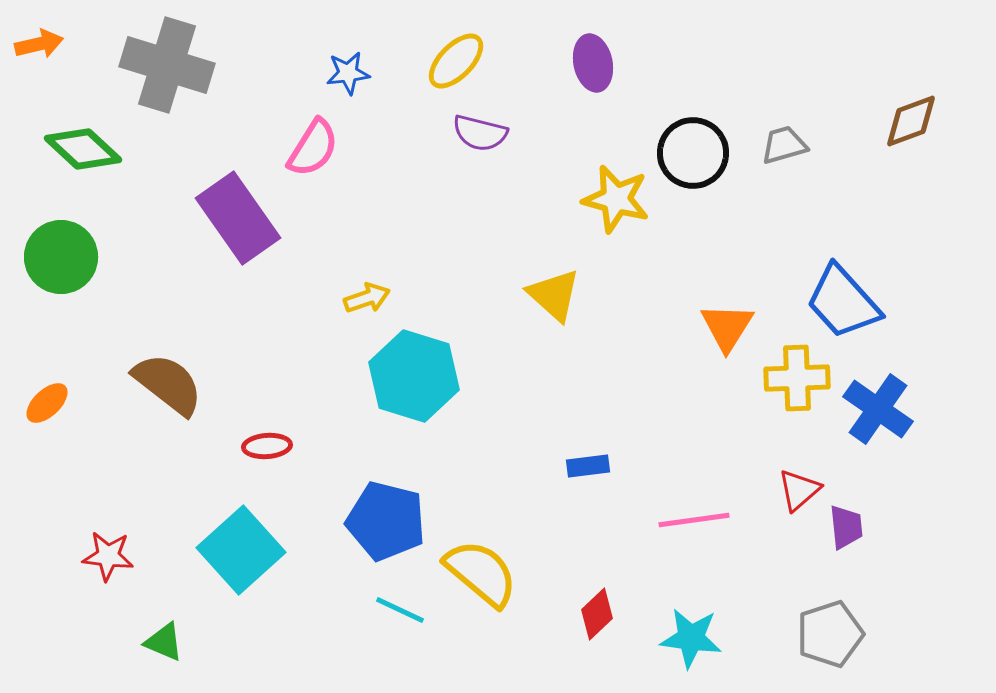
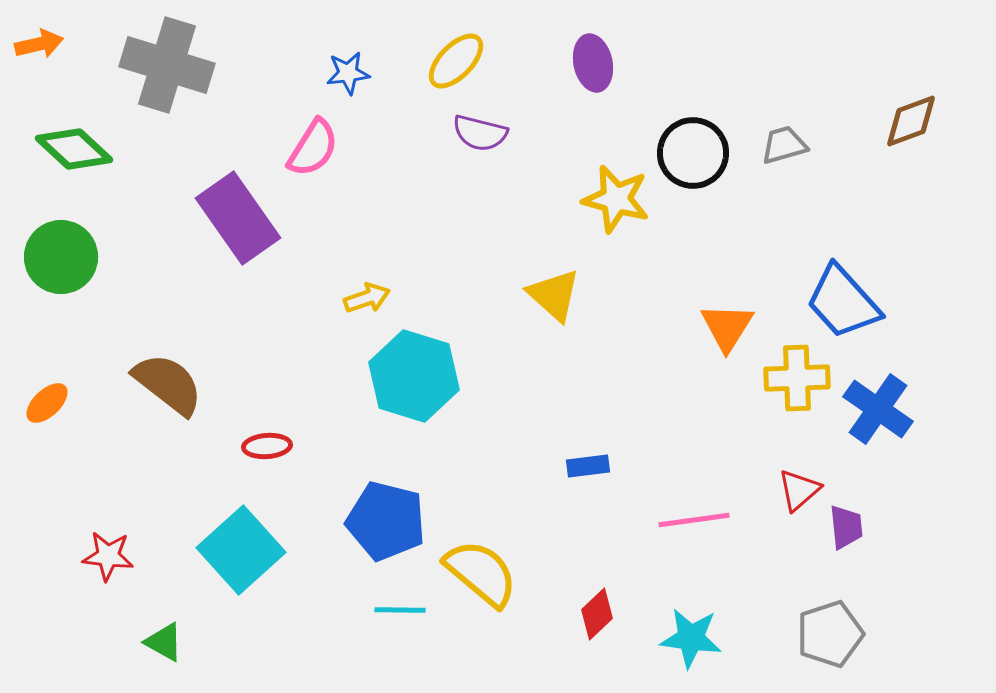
green diamond: moved 9 px left
cyan line: rotated 24 degrees counterclockwise
green triangle: rotated 6 degrees clockwise
